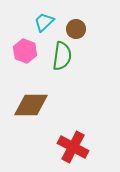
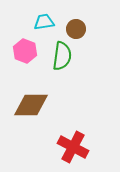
cyan trapezoid: rotated 35 degrees clockwise
